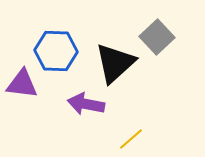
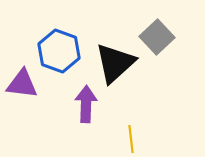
blue hexagon: moved 3 px right; rotated 18 degrees clockwise
purple arrow: rotated 81 degrees clockwise
yellow line: rotated 56 degrees counterclockwise
